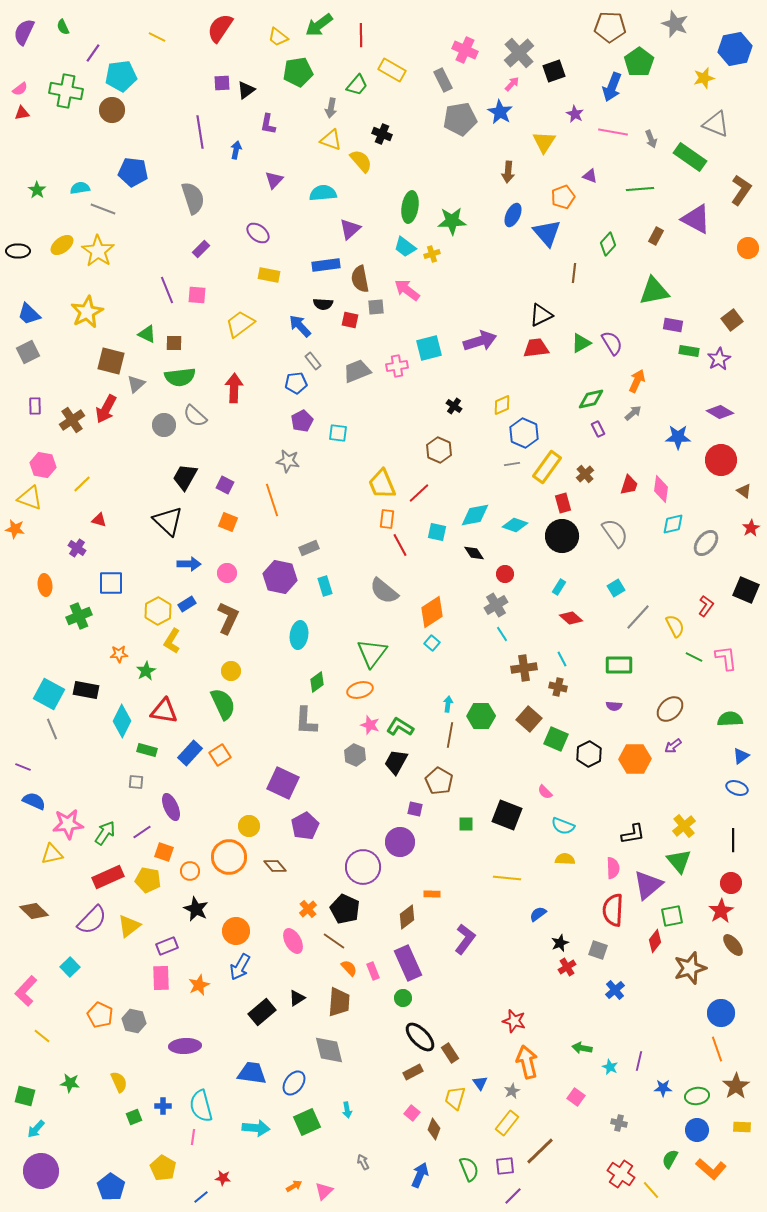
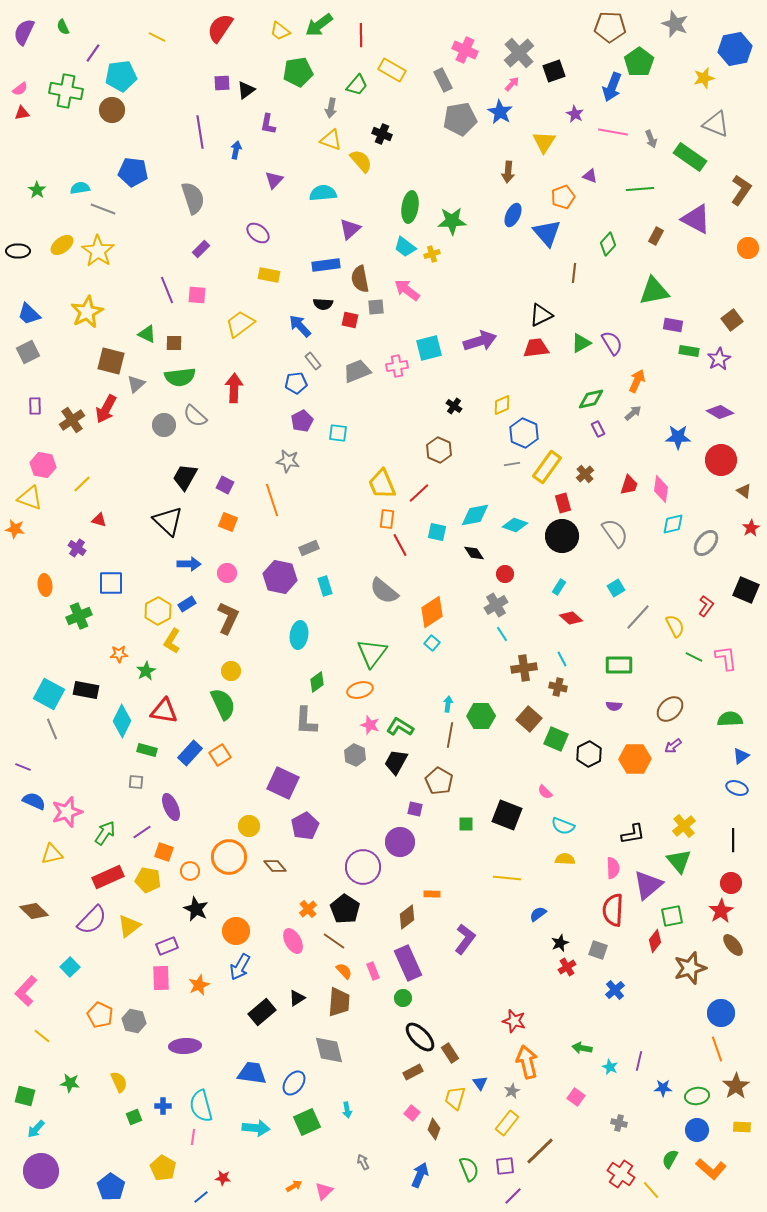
yellow trapezoid at (278, 37): moved 2 px right, 6 px up
pink star at (68, 824): moved 1 px left, 12 px up; rotated 12 degrees counterclockwise
black pentagon at (345, 909): rotated 8 degrees clockwise
orange semicircle at (349, 968): moved 5 px left, 3 px down
